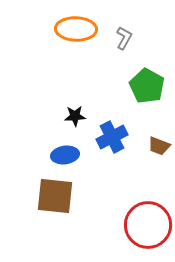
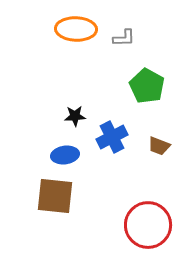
gray L-shape: rotated 60 degrees clockwise
